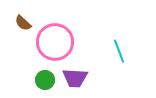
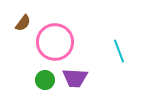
brown semicircle: rotated 96 degrees counterclockwise
